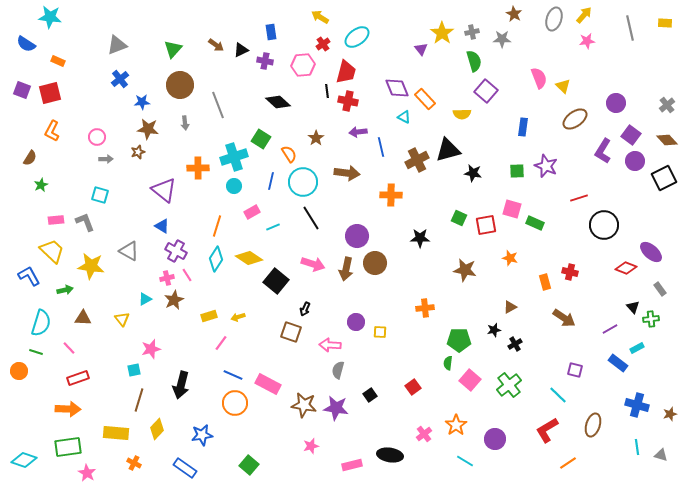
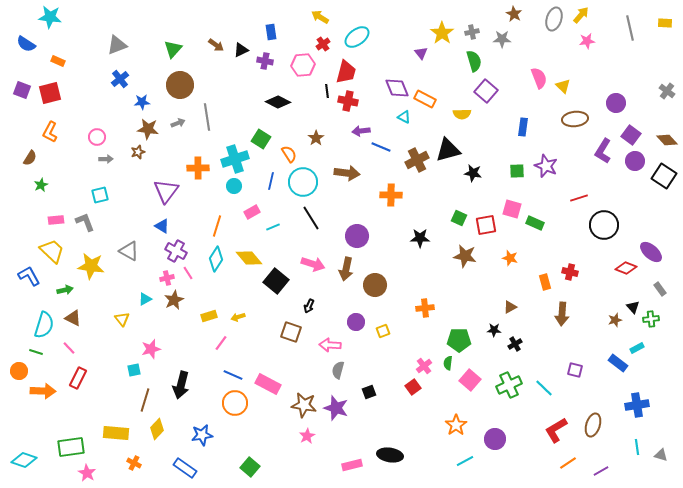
yellow arrow at (584, 15): moved 3 px left
purple triangle at (421, 49): moved 4 px down
orange rectangle at (425, 99): rotated 20 degrees counterclockwise
black diamond at (278, 102): rotated 15 degrees counterclockwise
gray line at (218, 105): moved 11 px left, 12 px down; rotated 12 degrees clockwise
gray cross at (667, 105): moved 14 px up; rotated 14 degrees counterclockwise
brown ellipse at (575, 119): rotated 30 degrees clockwise
gray arrow at (185, 123): moved 7 px left; rotated 104 degrees counterclockwise
orange L-shape at (52, 131): moved 2 px left, 1 px down
purple arrow at (358, 132): moved 3 px right, 1 px up
blue line at (381, 147): rotated 54 degrees counterclockwise
cyan cross at (234, 157): moved 1 px right, 2 px down
black square at (664, 178): moved 2 px up; rotated 30 degrees counterclockwise
purple triangle at (164, 190): moved 2 px right, 1 px down; rotated 28 degrees clockwise
cyan square at (100, 195): rotated 30 degrees counterclockwise
yellow diamond at (249, 258): rotated 16 degrees clockwise
brown circle at (375, 263): moved 22 px down
brown star at (465, 270): moved 14 px up
pink line at (187, 275): moved 1 px right, 2 px up
black arrow at (305, 309): moved 4 px right, 3 px up
brown triangle at (83, 318): moved 10 px left; rotated 24 degrees clockwise
brown arrow at (564, 318): moved 2 px left, 4 px up; rotated 60 degrees clockwise
cyan semicircle at (41, 323): moved 3 px right, 2 px down
purple line at (610, 329): moved 9 px left, 142 px down
black star at (494, 330): rotated 16 degrees clockwise
yellow square at (380, 332): moved 3 px right, 1 px up; rotated 24 degrees counterclockwise
red rectangle at (78, 378): rotated 45 degrees counterclockwise
green cross at (509, 385): rotated 15 degrees clockwise
black square at (370, 395): moved 1 px left, 3 px up; rotated 16 degrees clockwise
cyan line at (558, 395): moved 14 px left, 7 px up
brown line at (139, 400): moved 6 px right
blue cross at (637, 405): rotated 25 degrees counterclockwise
purple star at (336, 408): rotated 10 degrees clockwise
orange arrow at (68, 409): moved 25 px left, 18 px up
brown star at (670, 414): moved 55 px left, 94 px up
red L-shape at (547, 430): moved 9 px right
pink cross at (424, 434): moved 68 px up
pink star at (311, 446): moved 4 px left, 10 px up; rotated 14 degrees counterclockwise
green rectangle at (68, 447): moved 3 px right
cyan line at (465, 461): rotated 60 degrees counterclockwise
green square at (249, 465): moved 1 px right, 2 px down
